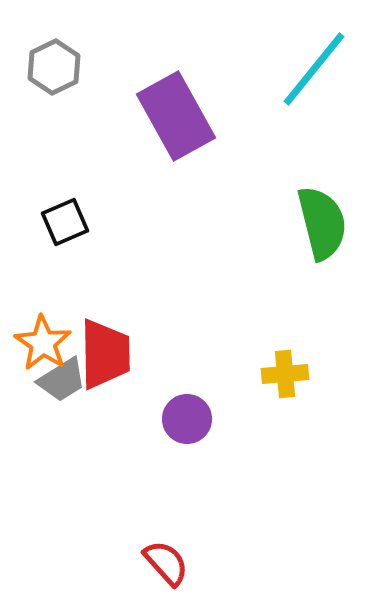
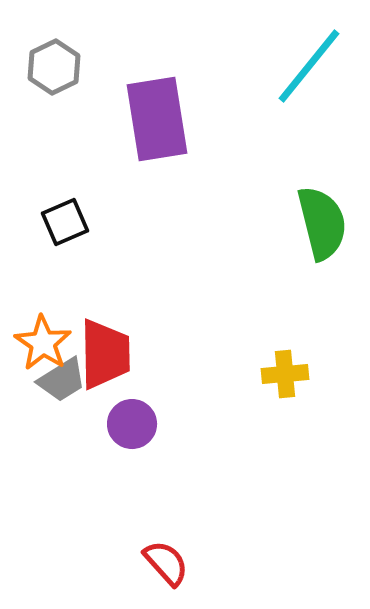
cyan line: moved 5 px left, 3 px up
purple rectangle: moved 19 px left, 3 px down; rotated 20 degrees clockwise
purple circle: moved 55 px left, 5 px down
